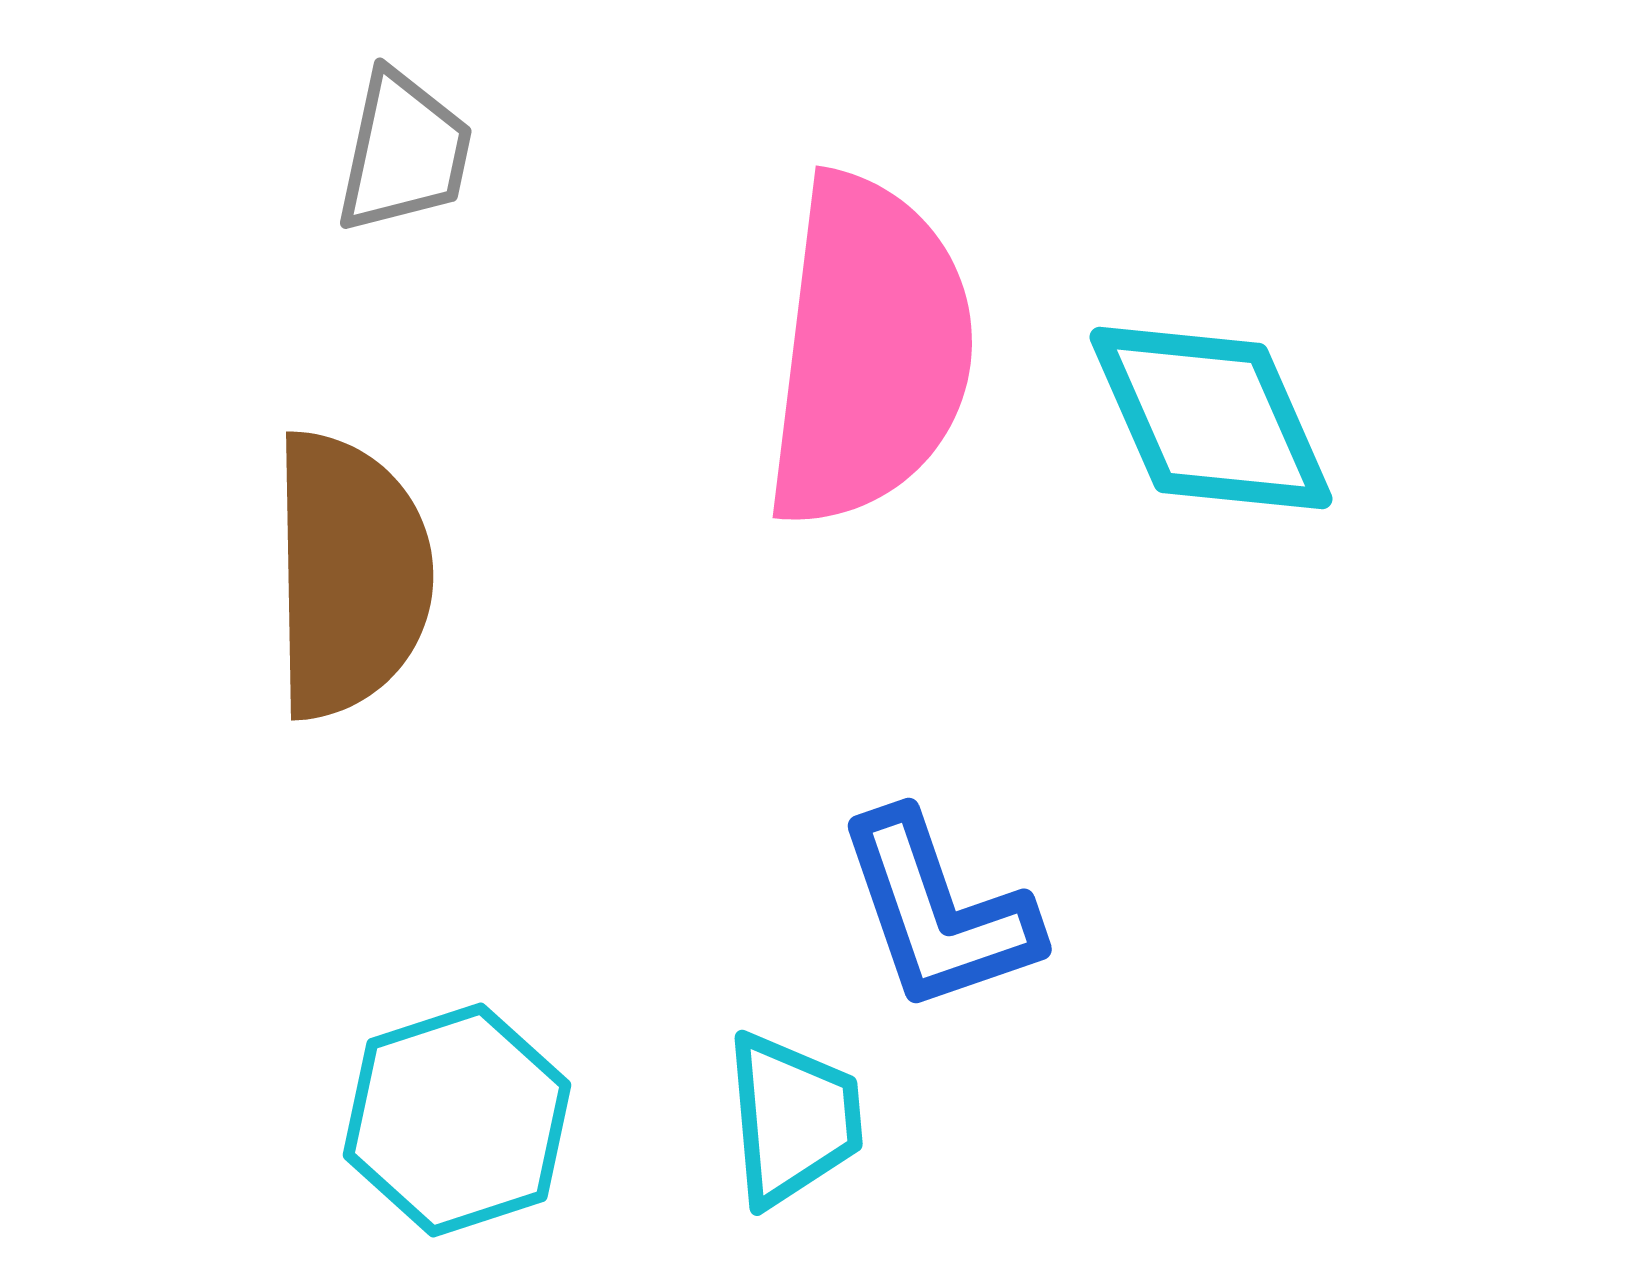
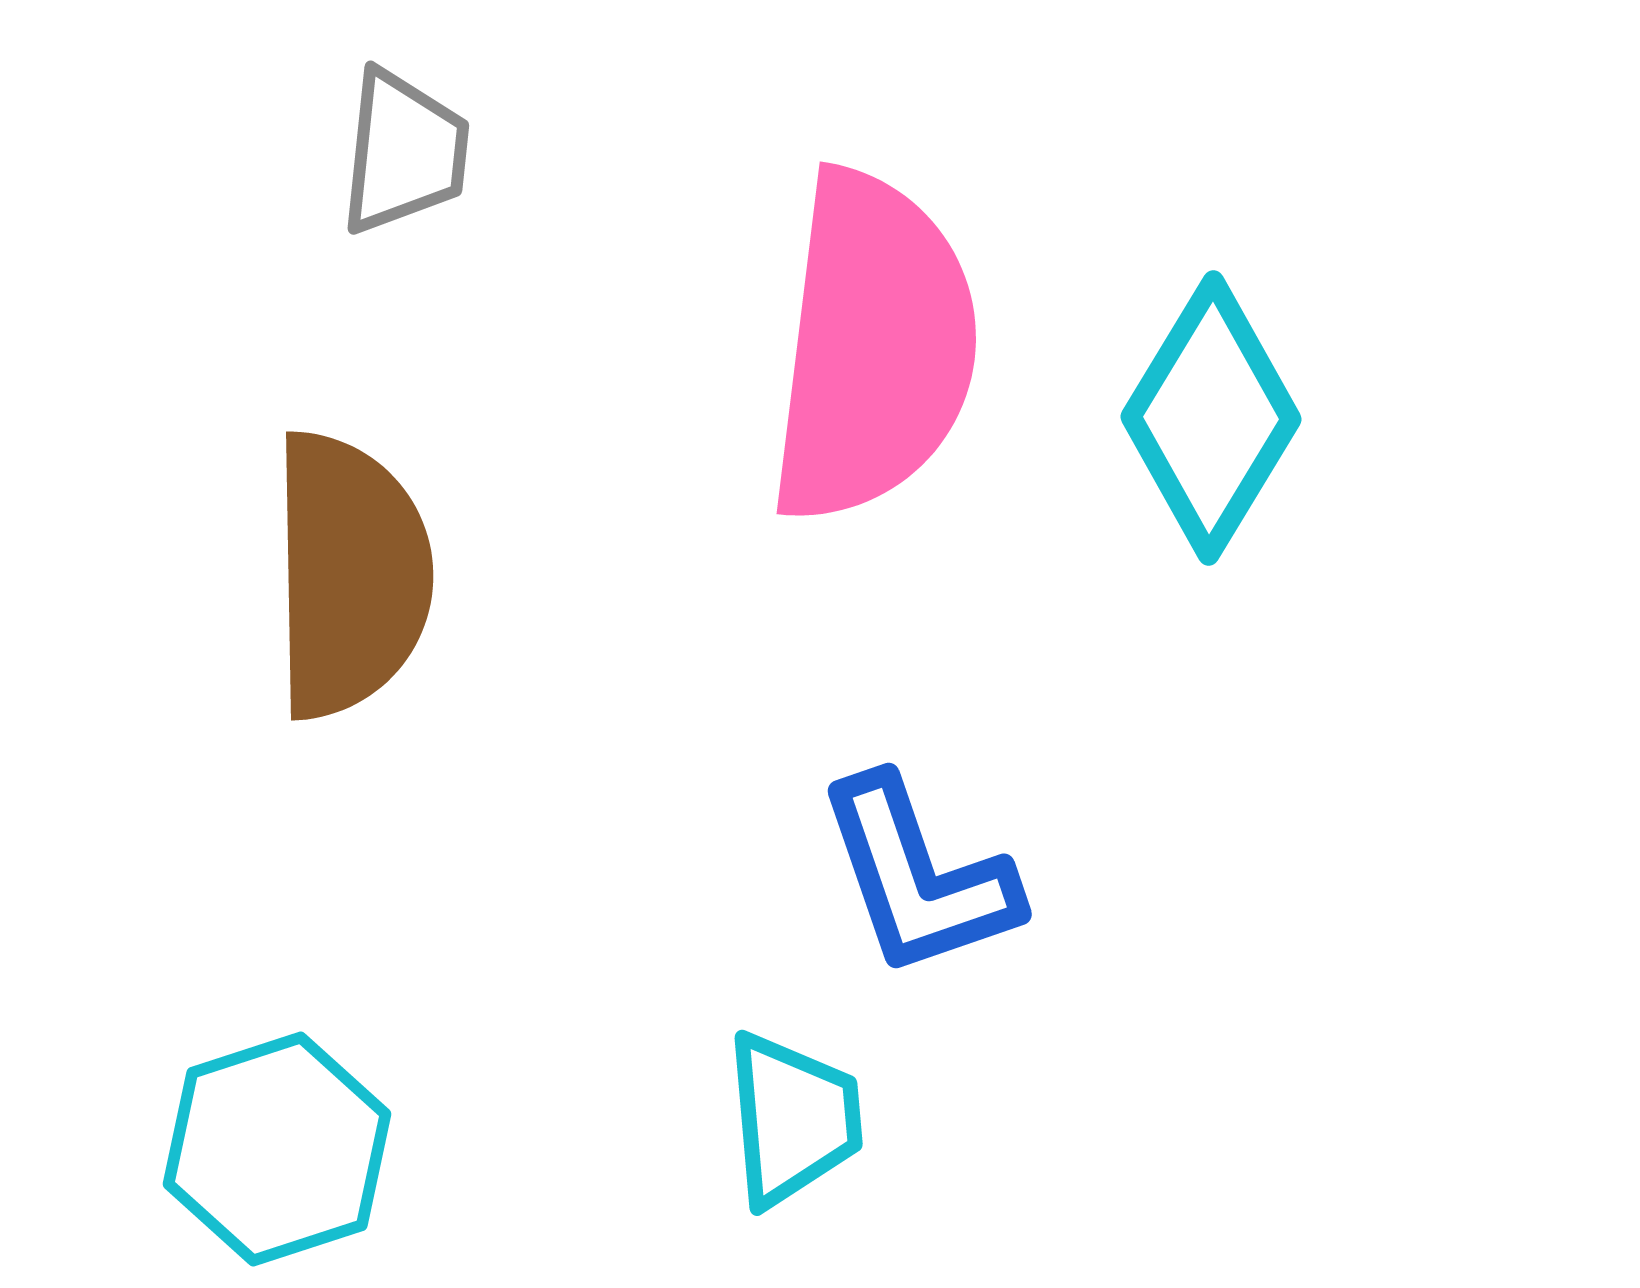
gray trapezoid: rotated 6 degrees counterclockwise
pink semicircle: moved 4 px right, 4 px up
cyan diamond: rotated 55 degrees clockwise
blue L-shape: moved 20 px left, 35 px up
cyan hexagon: moved 180 px left, 29 px down
